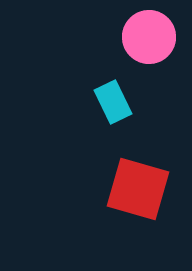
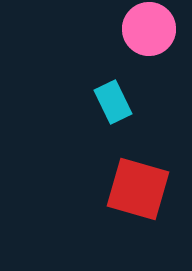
pink circle: moved 8 px up
